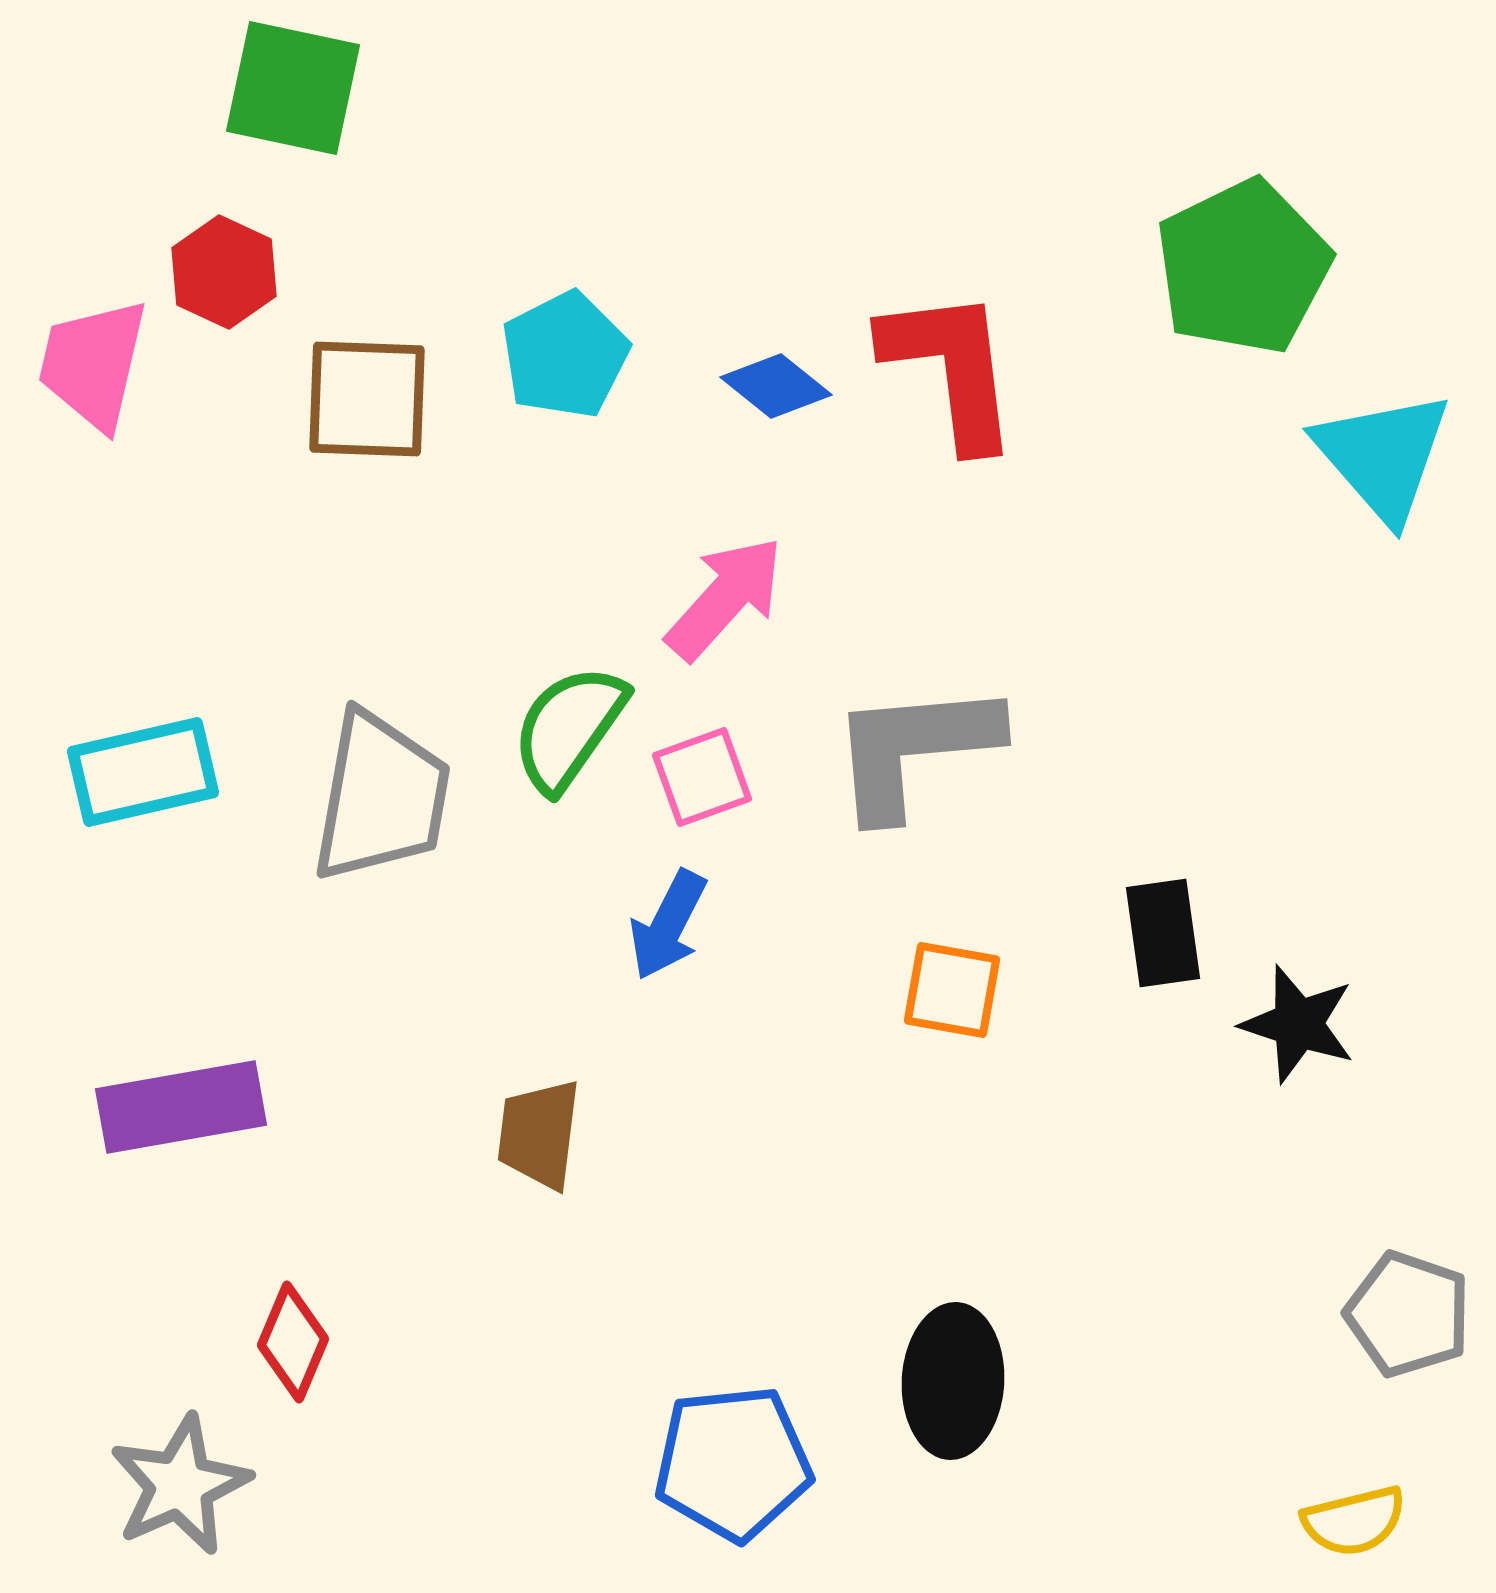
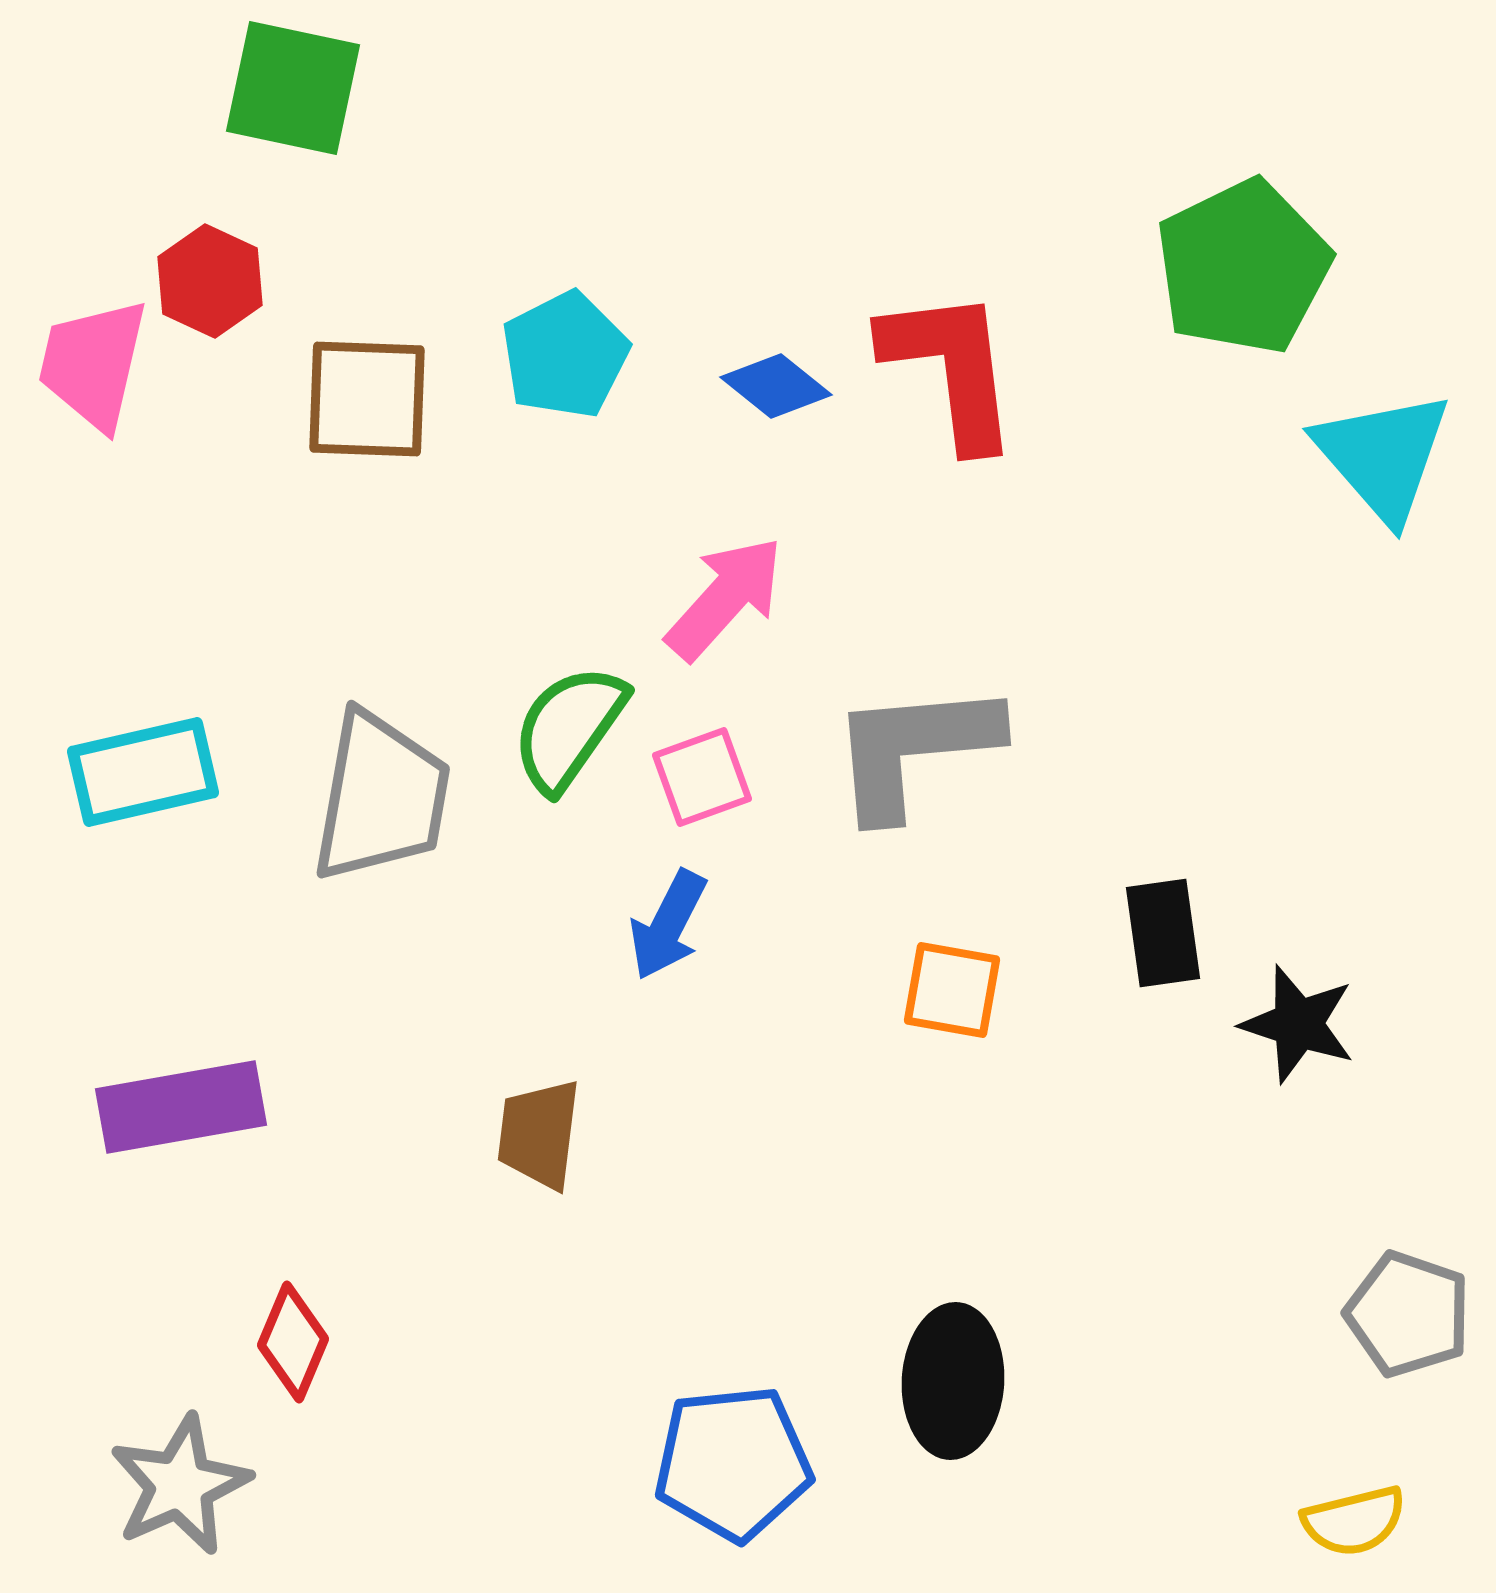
red hexagon: moved 14 px left, 9 px down
